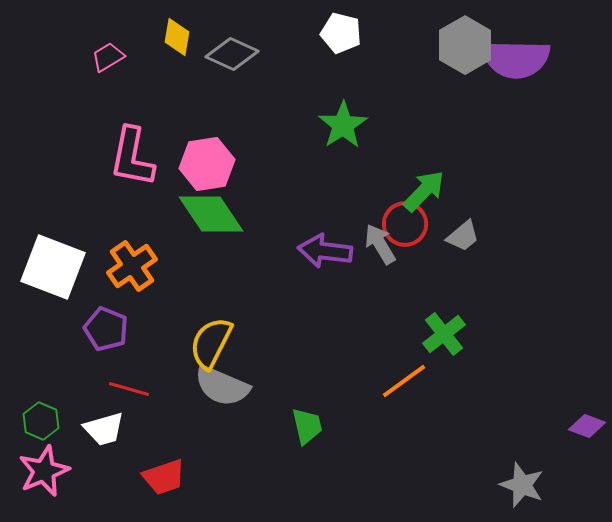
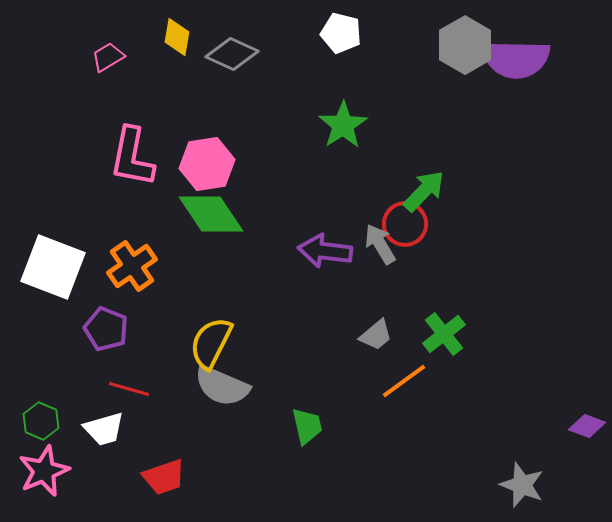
gray trapezoid: moved 87 px left, 99 px down
